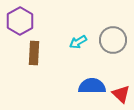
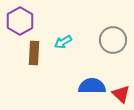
cyan arrow: moved 15 px left
